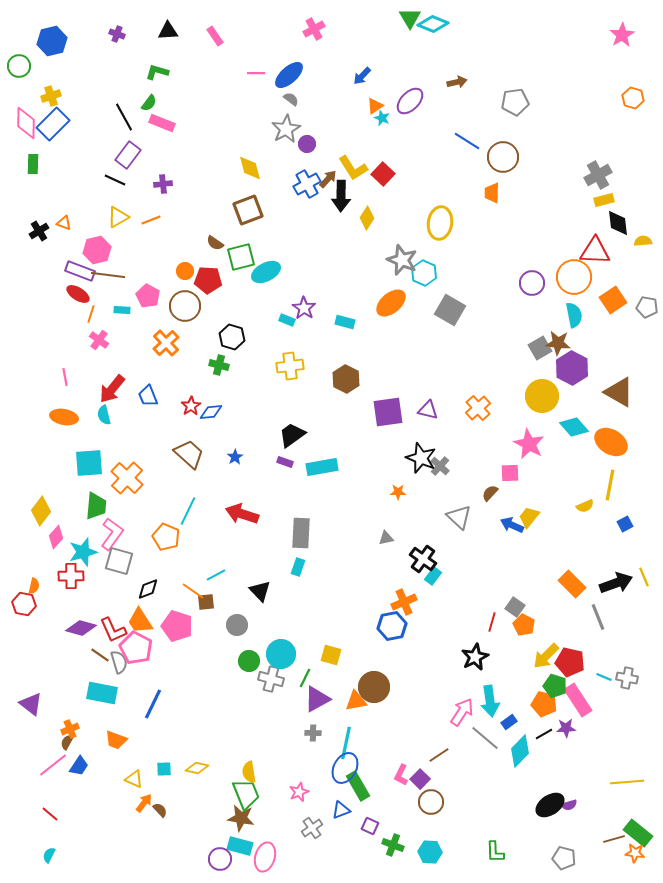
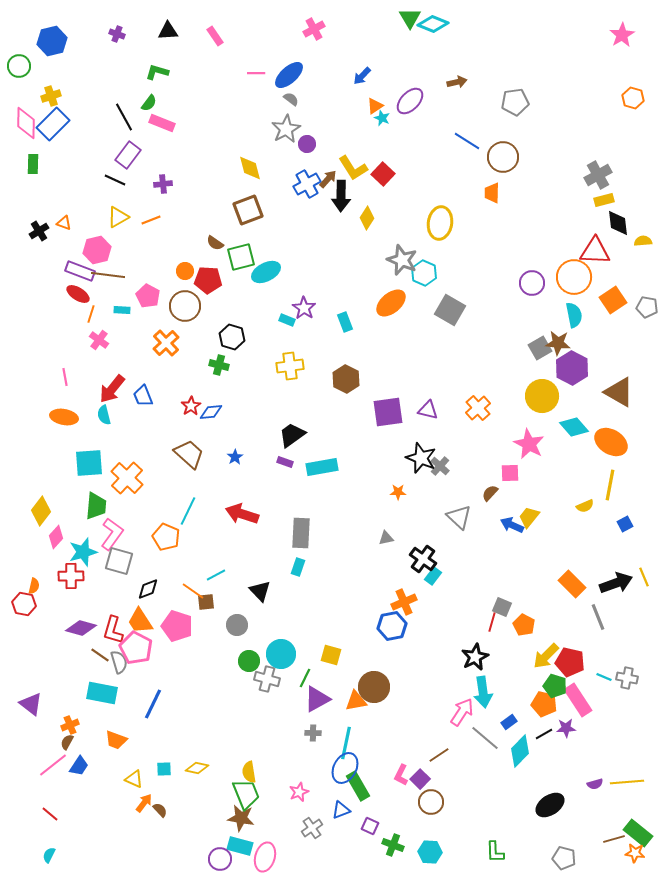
cyan rectangle at (345, 322): rotated 54 degrees clockwise
blue trapezoid at (148, 396): moved 5 px left
gray square at (515, 607): moved 13 px left; rotated 12 degrees counterclockwise
red L-shape at (113, 630): rotated 40 degrees clockwise
gray cross at (271, 679): moved 4 px left
cyan arrow at (490, 701): moved 7 px left, 9 px up
orange cross at (70, 729): moved 4 px up
purple semicircle at (569, 805): moved 26 px right, 21 px up
